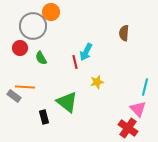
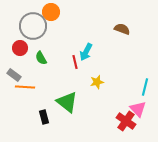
brown semicircle: moved 2 px left, 4 px up; rotated 105 degrees clockwise
gray rectangle: moved 21 px up
red cross: moved 2 px left, 7 px up
